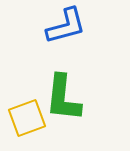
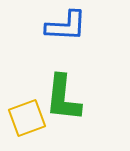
blue L-shape: rotated 18 degrees clockwise
